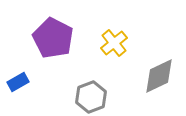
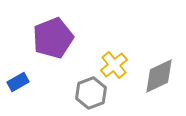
purple pentagon: rotated 24 degrees clockwise
yellow cross: moved 22 px down
gray hexagon: moved 4 px up
